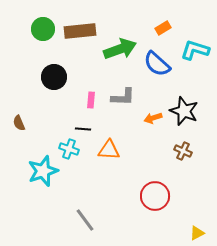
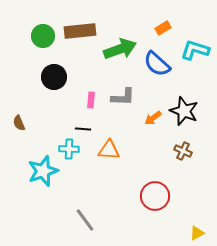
green circle: moved 7 px down
orange arrow: rotated 18 degrees counterclockwise
cyan cross: rotated 18 degrees counterclockwise
